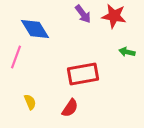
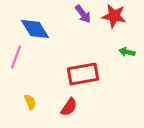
red semicircle: moved 1 px left, 1 px up
